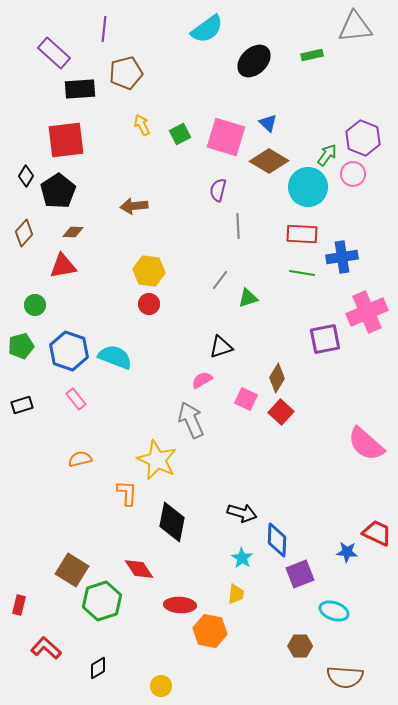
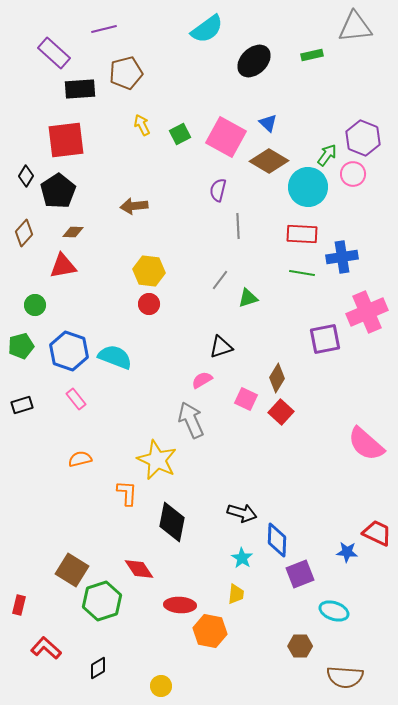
purple line at (104, 29): rotated 70 degrees clockwise
pink square at (226, 137): rotated 12 degrees clockwise
